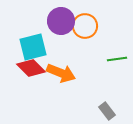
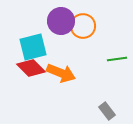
orange circle: moved 2 px left
